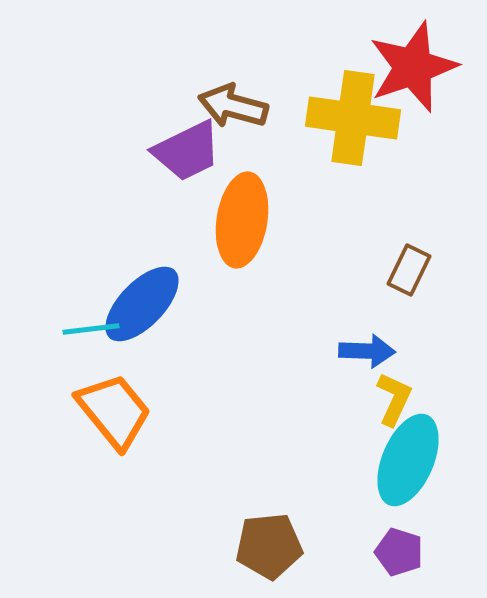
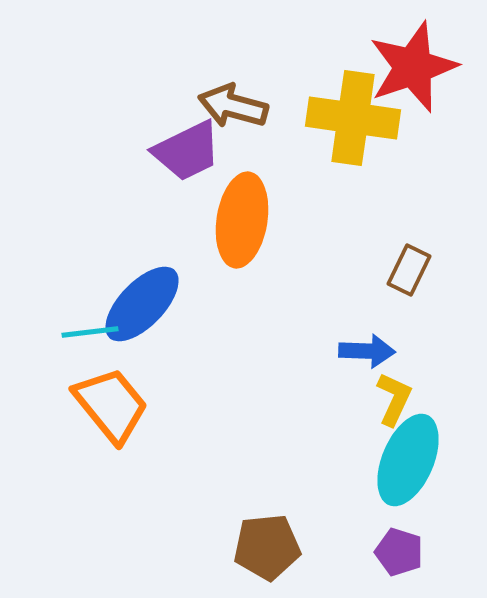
cyan line: moved 1 px left, 3 px down
orange trapezoid: moved 3 px left, 6 px up
brown pentagon: moved 2 px left, 1 px down
